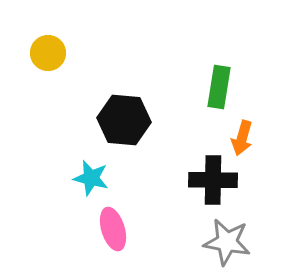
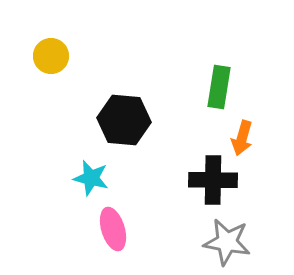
yellow circle: moved 3 px right, 3 px down
